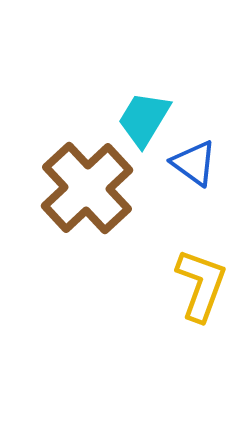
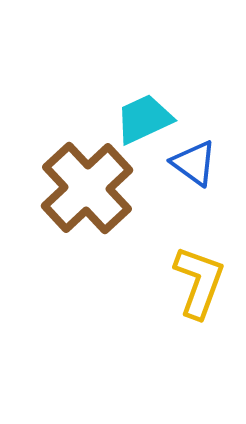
cyan trapezoid: rotated 34 degrees clockwise
yellow L-shape: moved 2 px left, 3 px up
